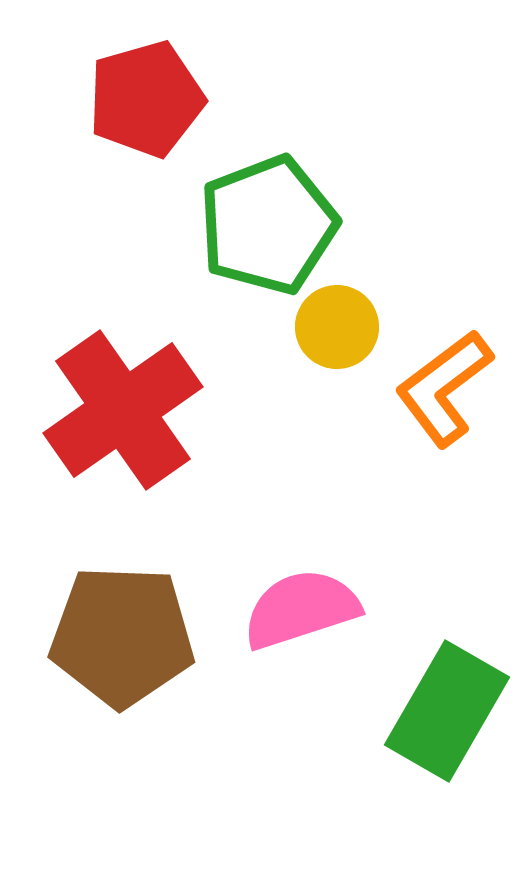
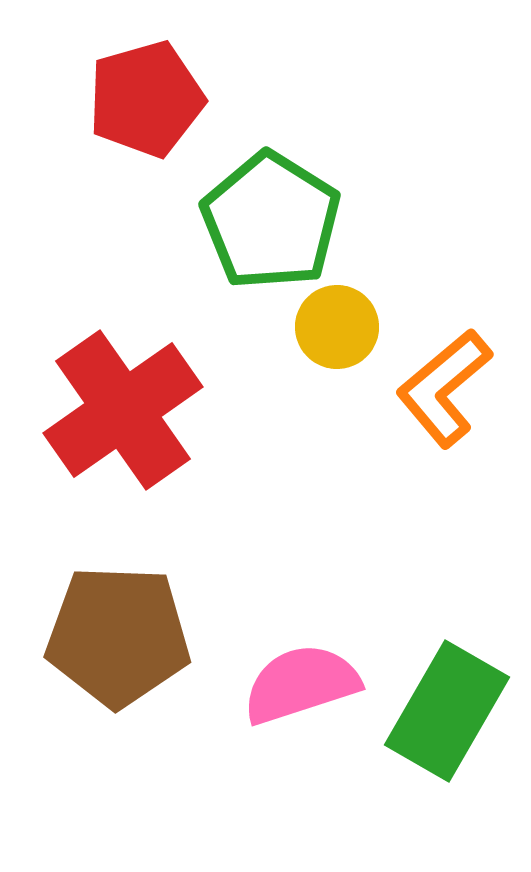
green pentagon: moved 3 px right, 4 px up; rotated 19 degrees counterclockwise
orange L-shape: rotated 3 degrees counterclockwise
pink semicircle: moved 75 px down
brown pentagon: moved 4 px left
